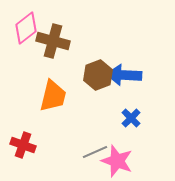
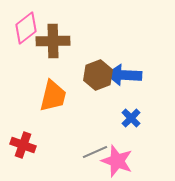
brown cross: rotated 16 degrees counterclockwise
